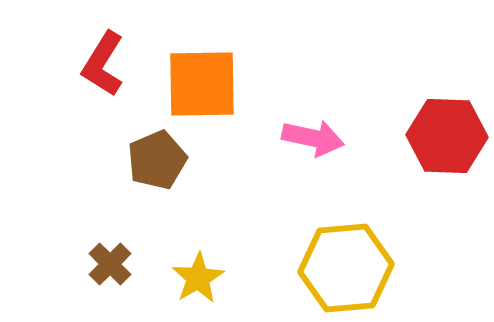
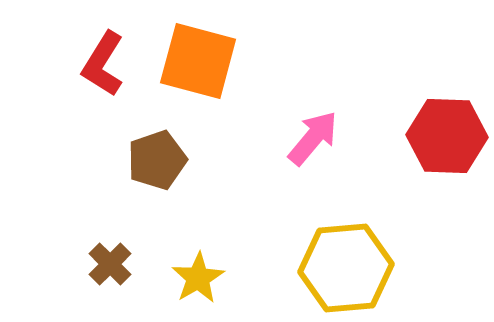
orange square: moved 4 px left, 23 px up; rotated 16 degrees clockwise
pink arrow: rotated 62 degrees counterclockwise
brown pentagon: rotated 4 degrees clockwise
